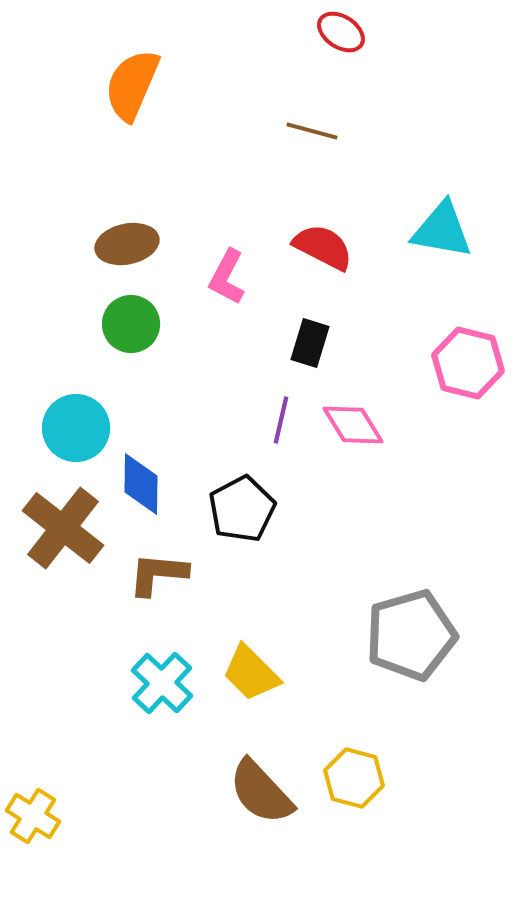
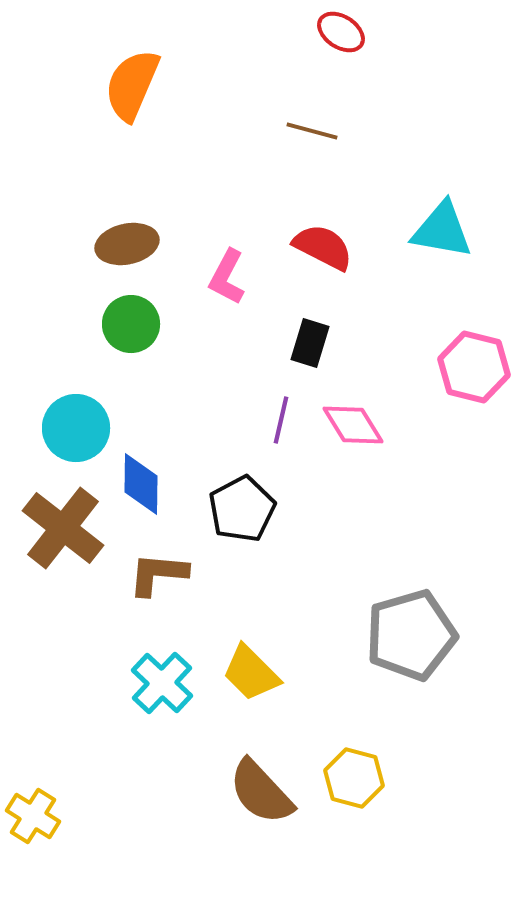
pink hexagon: moved 6 px right, 4 px down
